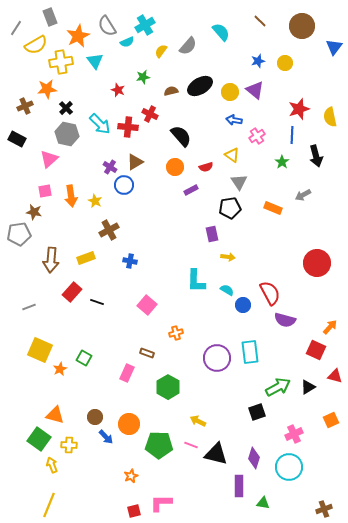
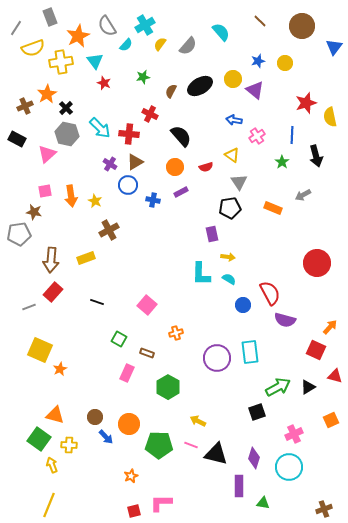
cyan semicircle at (127, 42): moved 1 px left, 3 px down; rotated 24 degrees counterclockwise
yellow semicircle at (36, 45): moved 3 px left, 3 px down; rotated 10 degrees clockwise
yellow semicircle at (161, 51): moved 1 px left, 7 px up
orange star at (47, 89): moved 5 px down; rotated 24 degrees counterclockwise
red star at (118, 90): moved 14 px left, 7 px up
brown semicircle at (171, 91): rotated 48 degrees counterclockwise
yellow circle at (230, 92): moved 3 px right, 13 px up
red star at (299, 109): moved 7 px right, 6 px up
cyan arrow at (100, 124): moved 4 px down
red cross at (128, 127): moved 1 px right, 7 px down
pink triangle at (49, 159): moved 2 px left, 5 px up
purple cross at (110, 167): moved 3 px up
blue circle at (124, 185): moved 4 px right
purple rectangle at (191, 190): moved 10 px left, 2 px down
blue cross at (130, 261): moved 23 px right, 61 px up
cyan L-shape at (196, 281): moved 5 px right, 7 px up
cyan semicircle at (227, 290): moved 2 px right, 11 px up
red rectangle at (72, 292): moved 19 px left
green square at (84, 358): moved 35 px right, 19 px up
